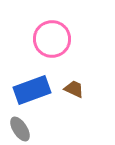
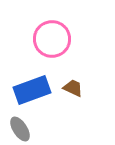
brown trapezoid: moved 1 px left, 1 px up
